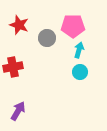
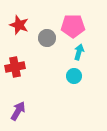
cyan arrow: moved 2 px down
red cross: moved 2 px right
cyan circle: moved 6 px left, 4 px down
